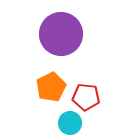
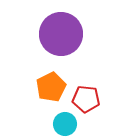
red pentagon: moved 2 px down
cyan circle: moved 5 px left, 1 px down
